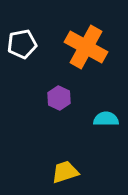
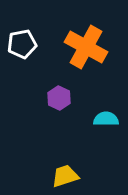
yellow trapezoid: moved 4 px down
